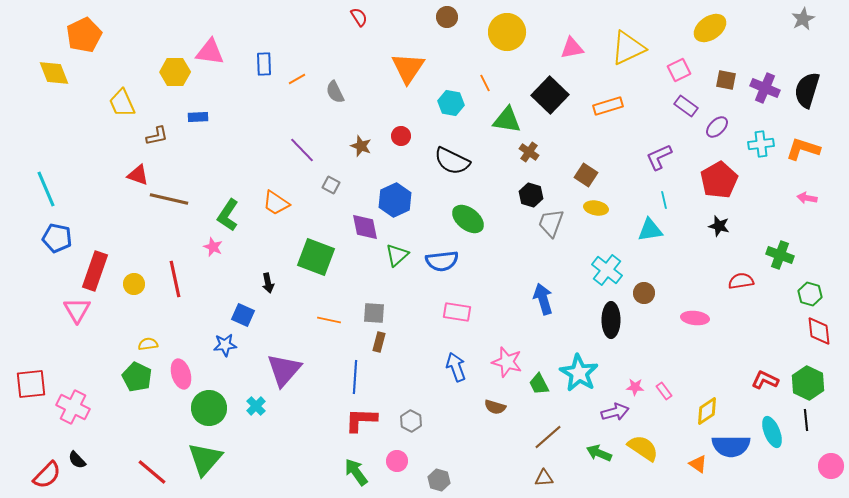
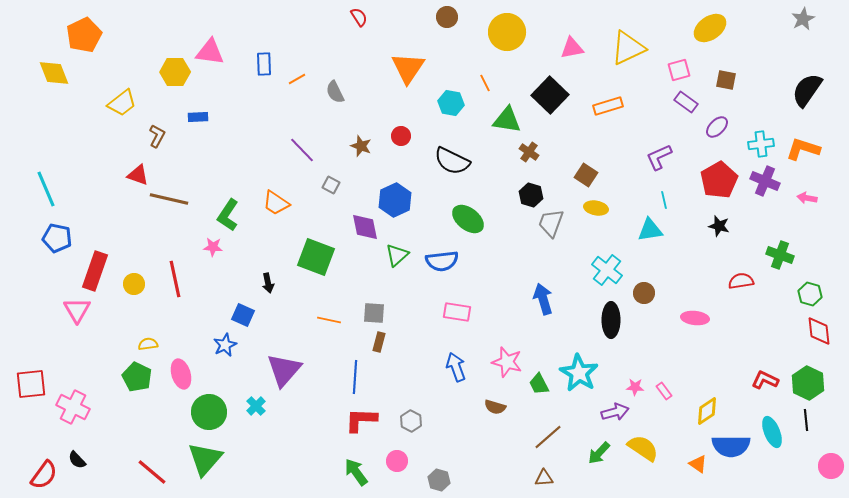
pink square at (679, 70): rotated 10 degrees clockwise
purple cross at (765, 88): moved 93 px down
black semicircle at (807, 90): rotated 18 degrees clockwise
yellow trapezoid at (122, 103): rotated 104 degrees counterclockwise
purple rectangle at (686, 106): moved 4 px up
brown L-shape at (157, 136): rotated 50 degrees counterclockwise
pink star at (213, 247): rotated 18 degrees counterclockwise
blue star at (225, 345): rotated 20 degrees counterclockwise
green circle at (209, 408): moved 4 px down
green arrow at (599, 453): rotated 70 degrees counterclockwise
red semicircle at (47, 475): moved 3 px left; rotated 8 degrees counterclockwise
